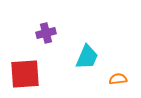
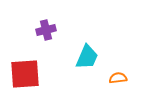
purple cross: moved 3 px up
orange semicircle: moved 1 px up
